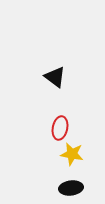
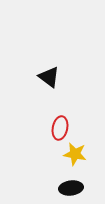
black triangle: moved 6 px left
yellow star: moved 3 px right
